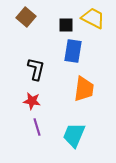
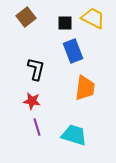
brown square: rotated 12 degrees clockwise
black square: moved 1 px left, 2 px up
blue rectangle: rotated 30 degrees counterclockwise
orange trapezoid: moved 1 px right, 1 px up
cyan trapezoid: rotated 84 degrees clockwise
